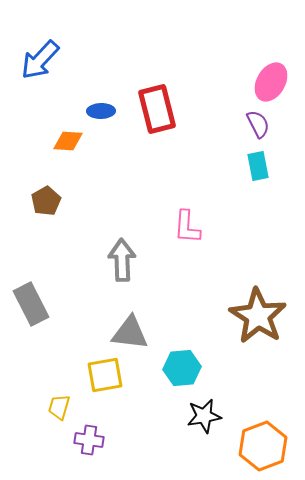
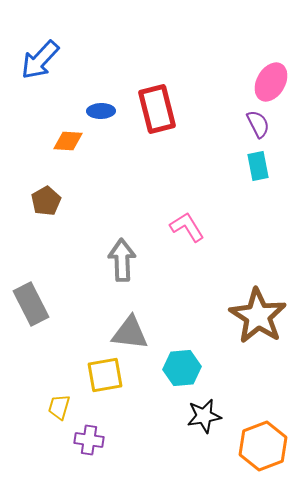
pink L-shape: rotated 144 degrees clockwise
